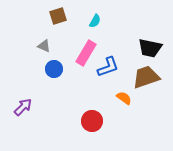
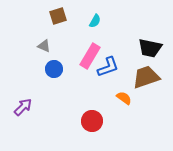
pink rectangle: moved 4 px right, 3 px down
